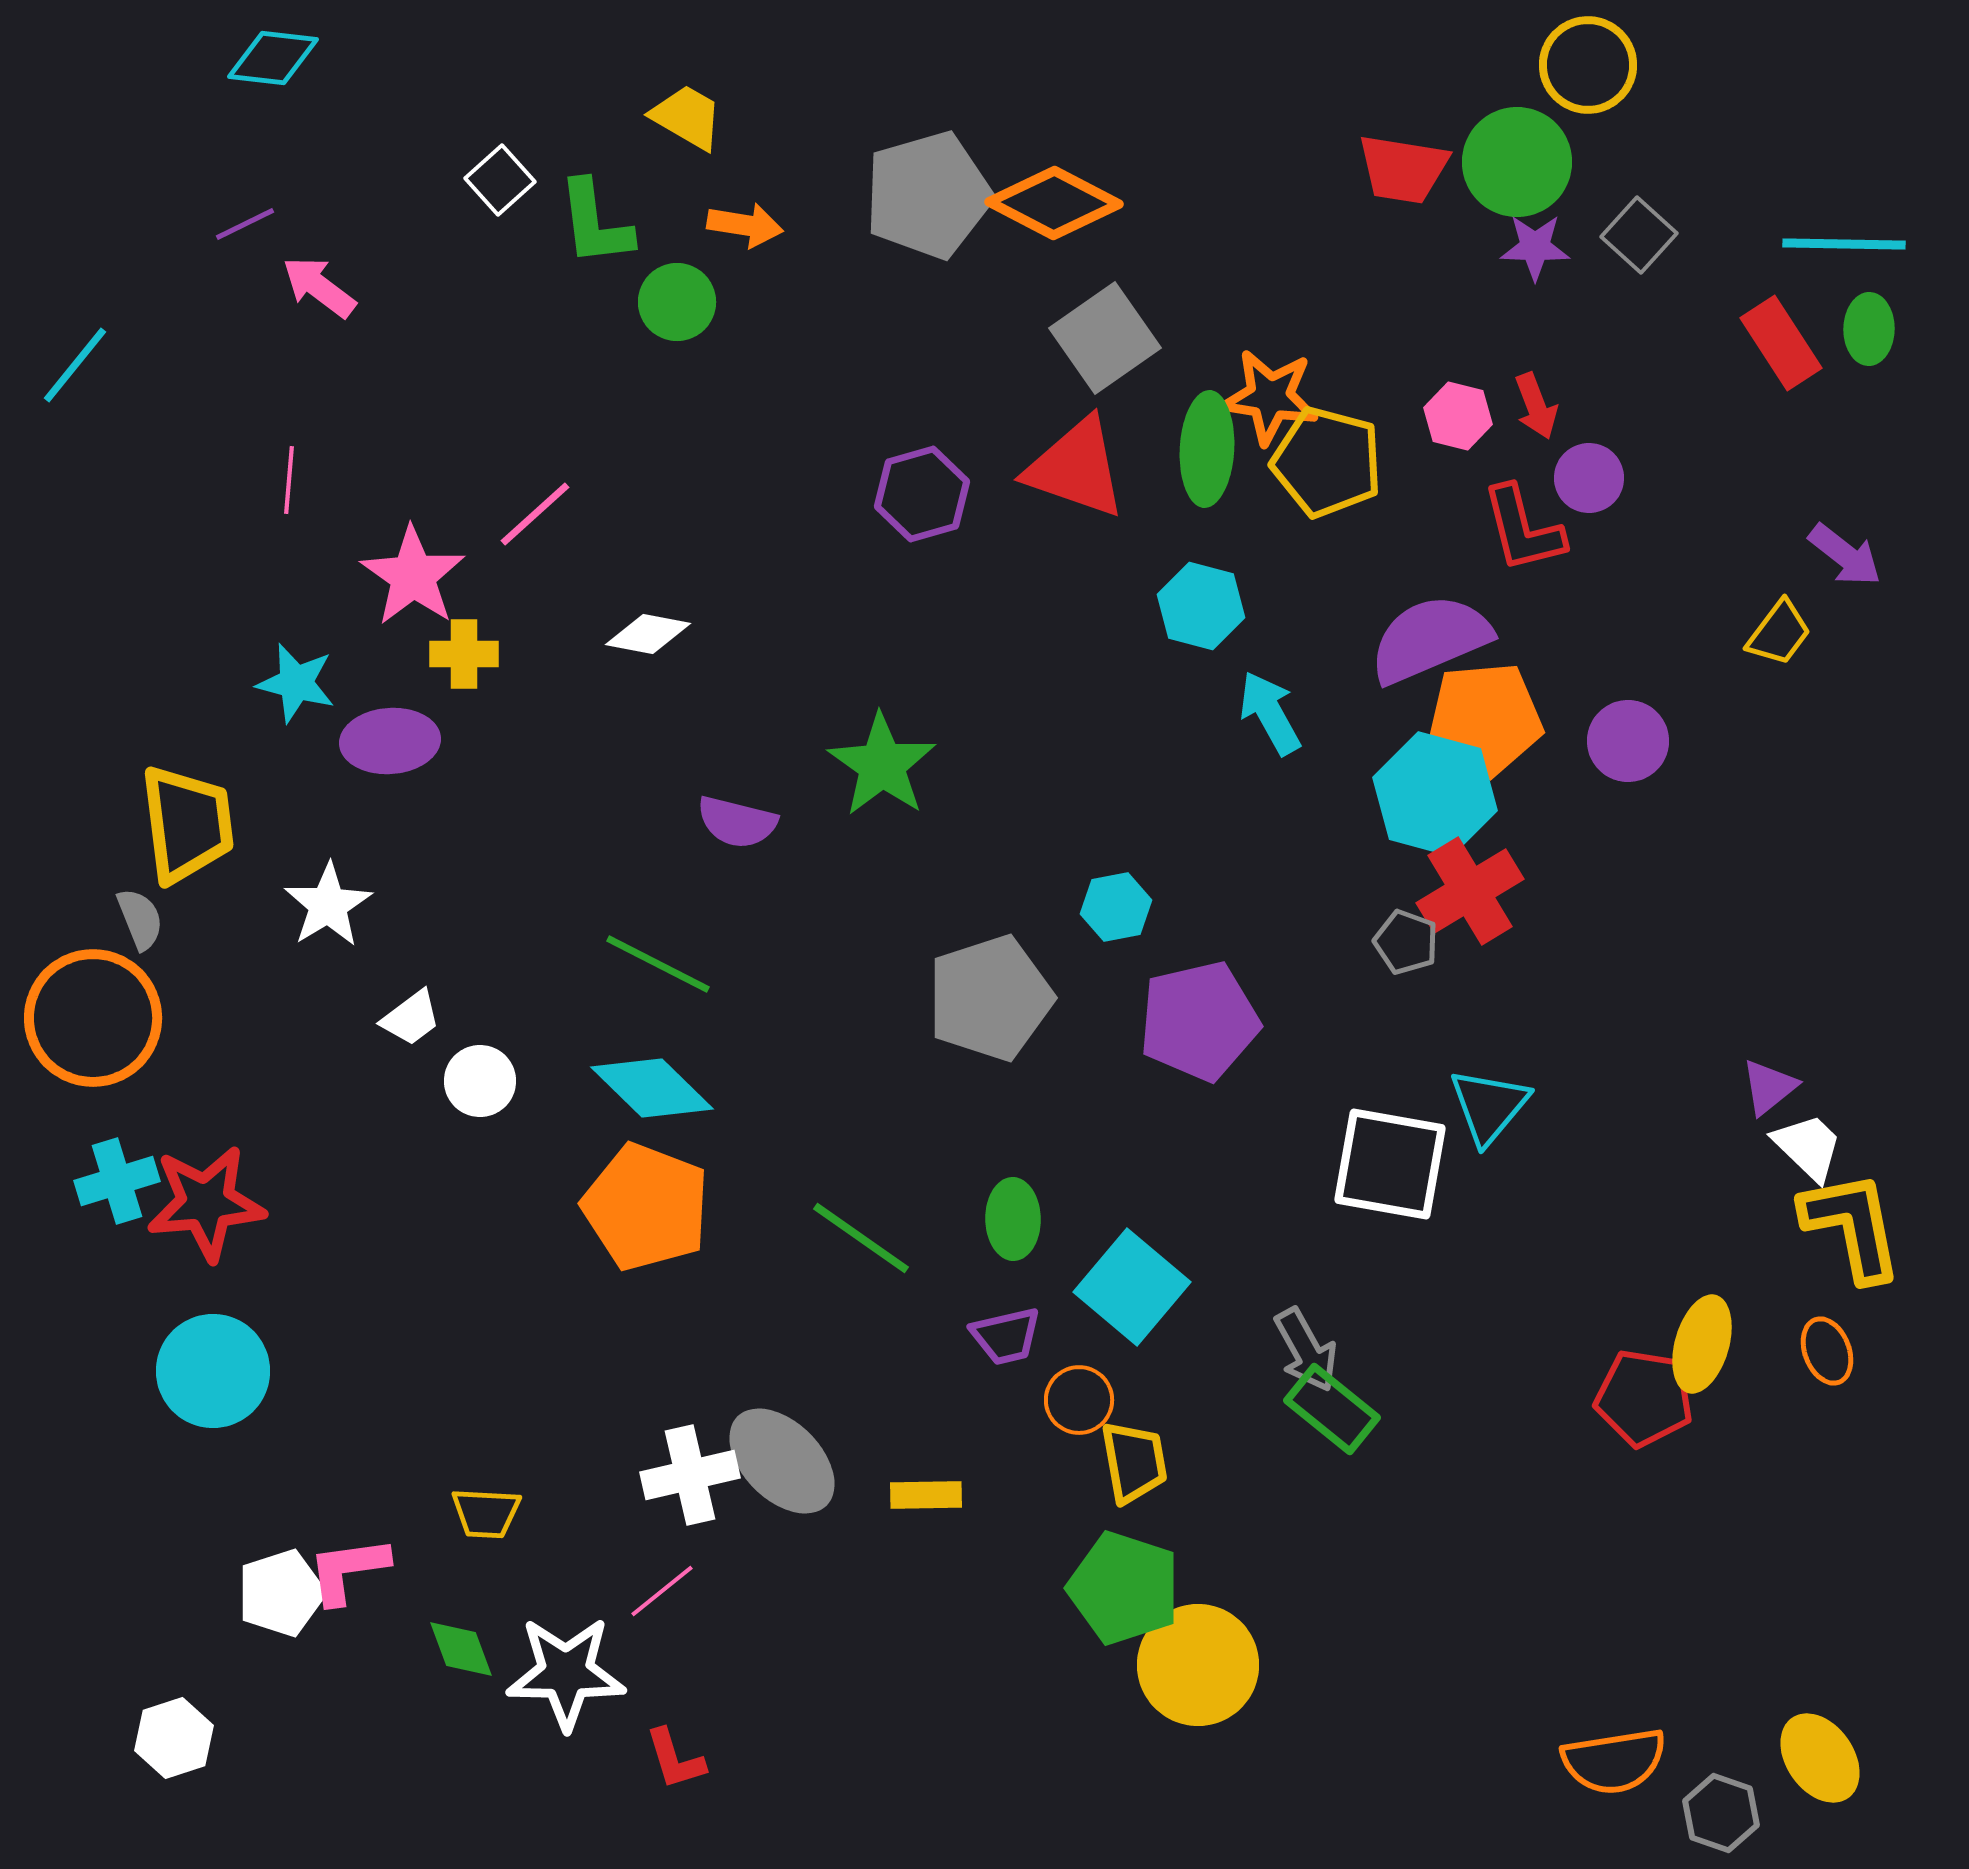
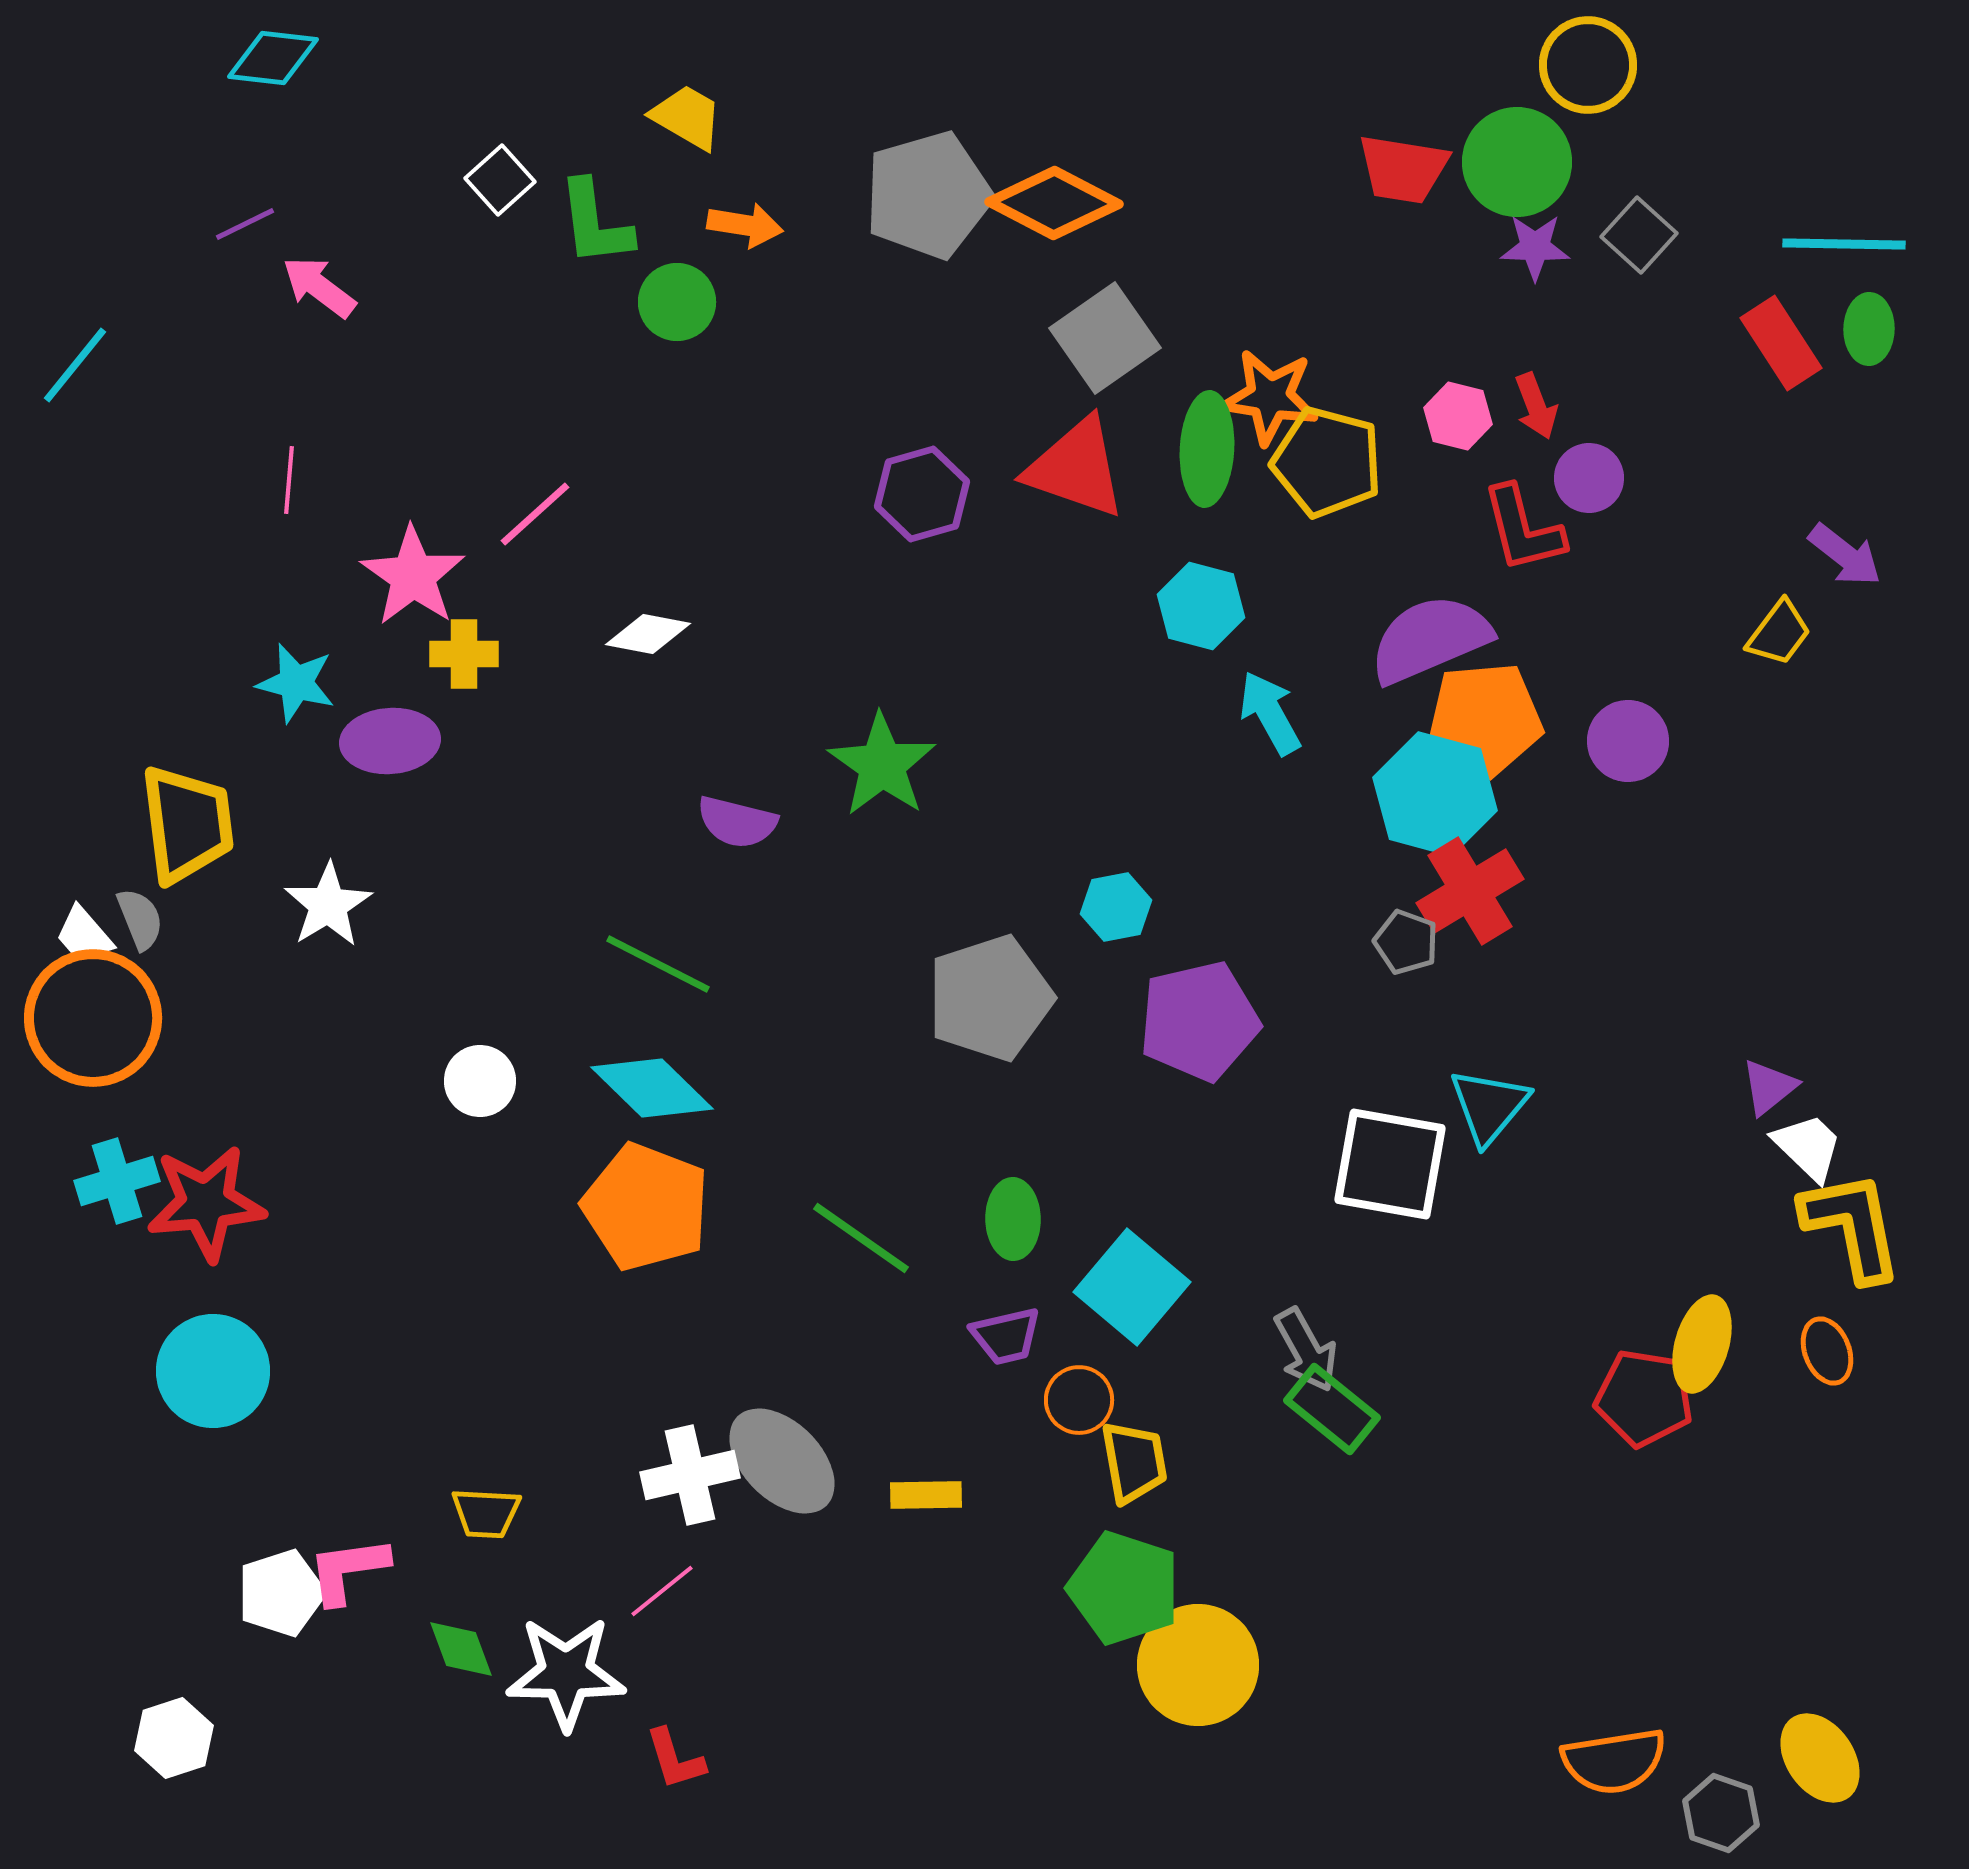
white trapezoid at (411, 1018): moved 327 px left, 83 px up; rotated 86 degrees clockwise
